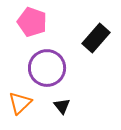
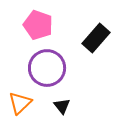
pink pentagon: moved 6 px right, 3 px down
